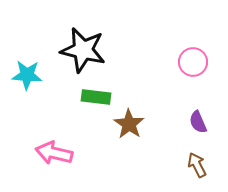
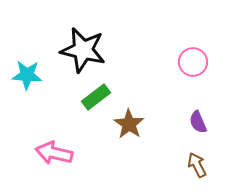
green rectangle: rotated 44 degrees counterclockwise
